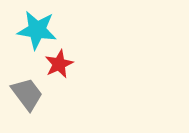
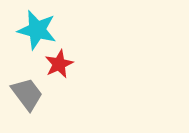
cyan star: rotated 6 degrees clockwise
